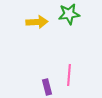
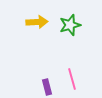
green star: moved 1 px right, 11 px down; rotated 10 degrees counterclockwise
pink line: moved 3 px right, 4 px down; rotated 20 degrees counterclockwise
